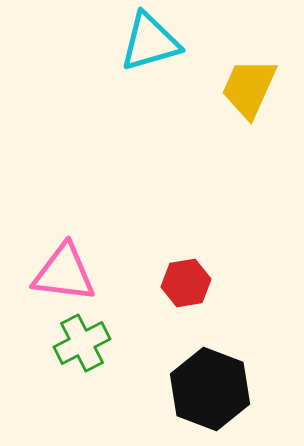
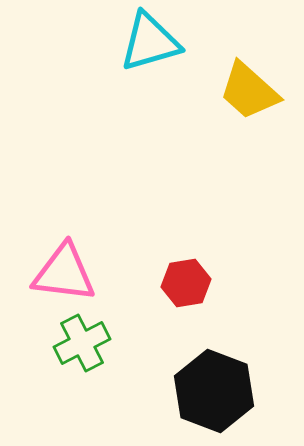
yellow trapezoid: moved 3 px down; rotated 72 degrees counterclockwise
black hexagon: moved 4 px right, 2 px down
